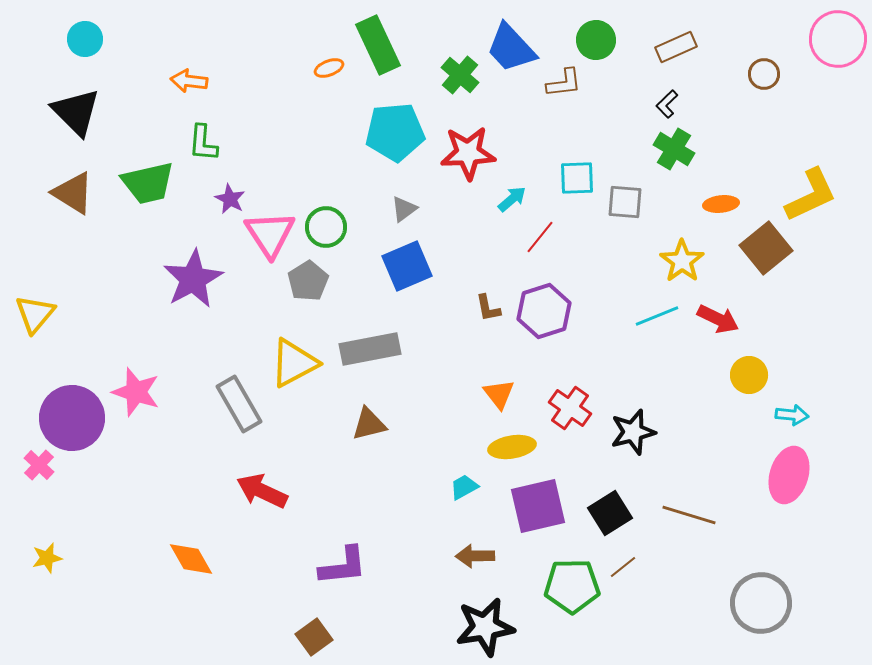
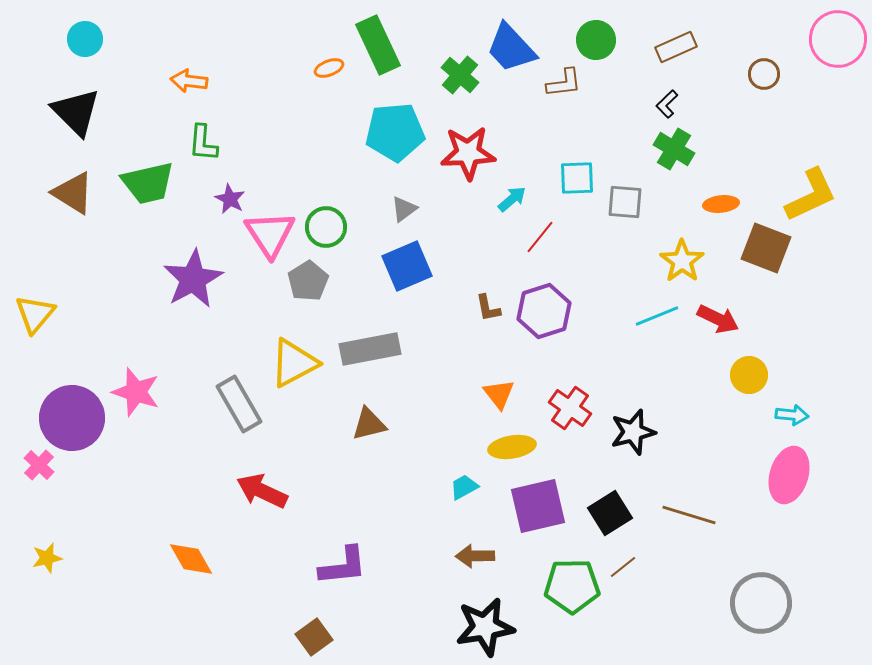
brown square at (766, 248): rotated 30 degrees counterclockwise
